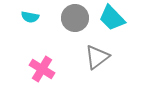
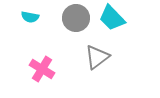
gray circle: moved 1 px right
